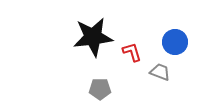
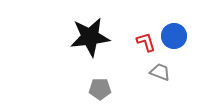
black star: moved 3 px left
blue circle: moved 1 px left, 6 px up
red L-shape: moved 14 px right, 10 px up
